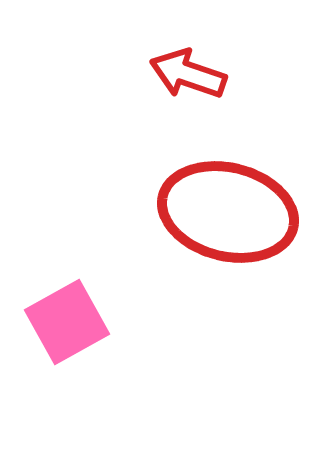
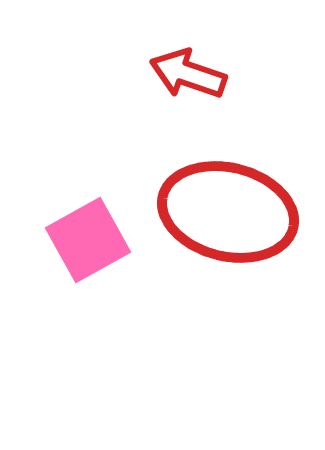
pink square: moved 21 px right, 82 px up
